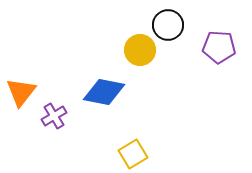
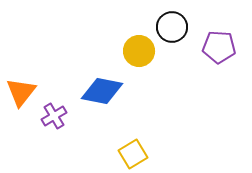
black circle: moved 4 px right, 2 px down
yellow circle: moved 1 px left, 1 px down
blue diamond: moved 2 px left, 1 px up
